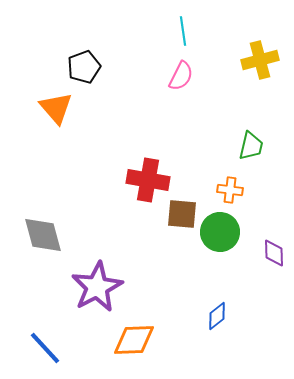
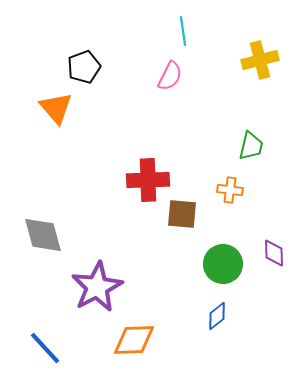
pink semicircle: moved 11 px left
red cross: rotated 12 degrees counterclockwise
green circle: moved 3 px right, 32 px down
